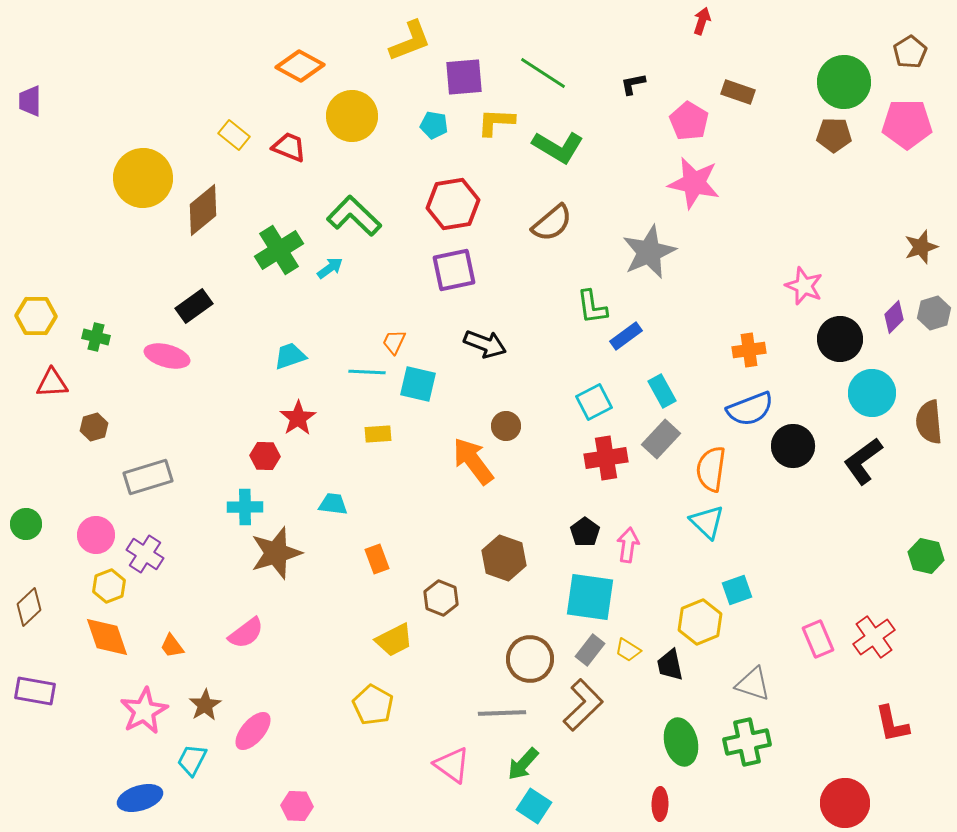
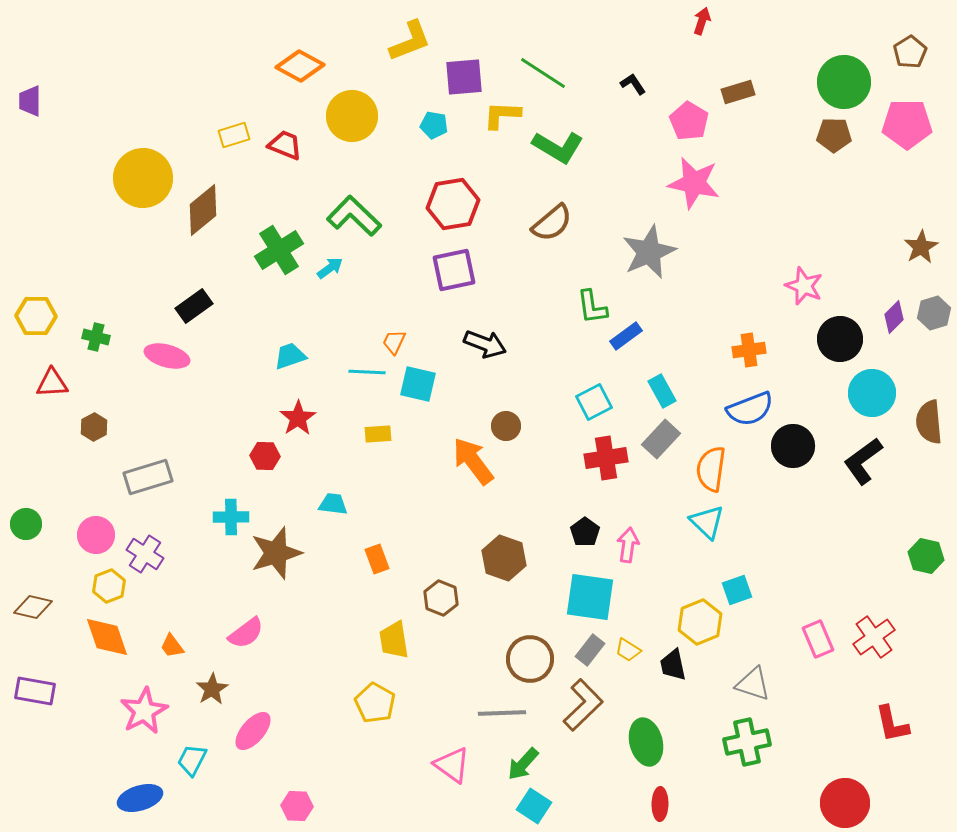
black L-shape at (633, 84): rotated 68 degrees clockwise
brown rectangle at (738, 92): rotated 36 degrees counterclockwise
yellow L-shape at (496, 122): moved 6 px right, 7 px up
yellow rectangle at (234, 135): rotated 56 degrees counterclockwise
red trapezoid at (289, 147): moved 4 px left, 2 px up
brown star at (921, 247): rotated 12 degrees counterclockwise
brown hexagon at (94, 427): rotated 12 degrees counterclockwise
cyan cross at (245, 507): moved 14 px left, 10 px down
brown diamond at (29, 607): moved 4 px right; rotated 57 degrees clockwise
yellow trapezoid at (394, 640): rotated 108 degrees clockwise
black trapezoid at (670, 665): moved 3 px right
brown star at (205, 705): moved 7 px right, 16 px up
yellow pentagon at (373, 705): moved 2 px right, 2 px up
green ellipse at (681, 742): moved 35 px left
